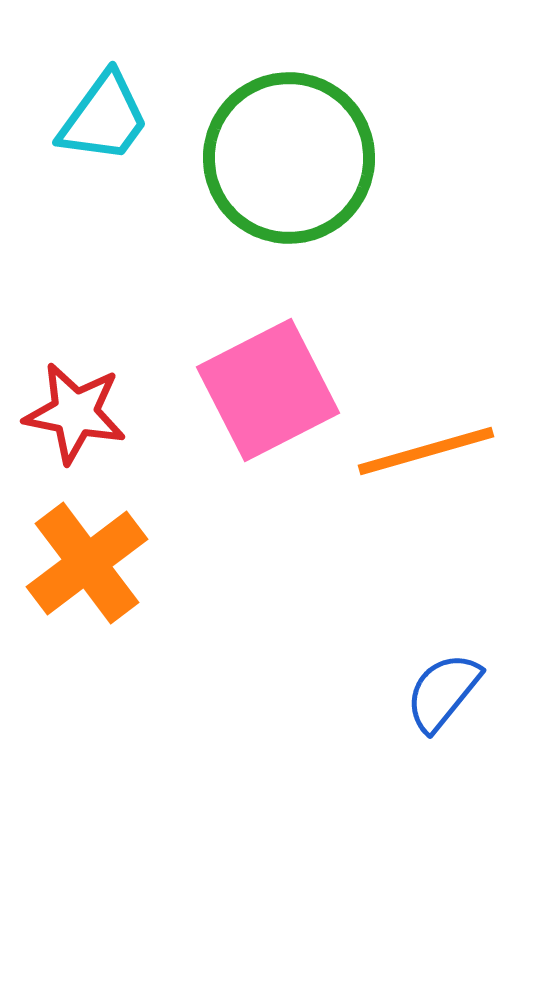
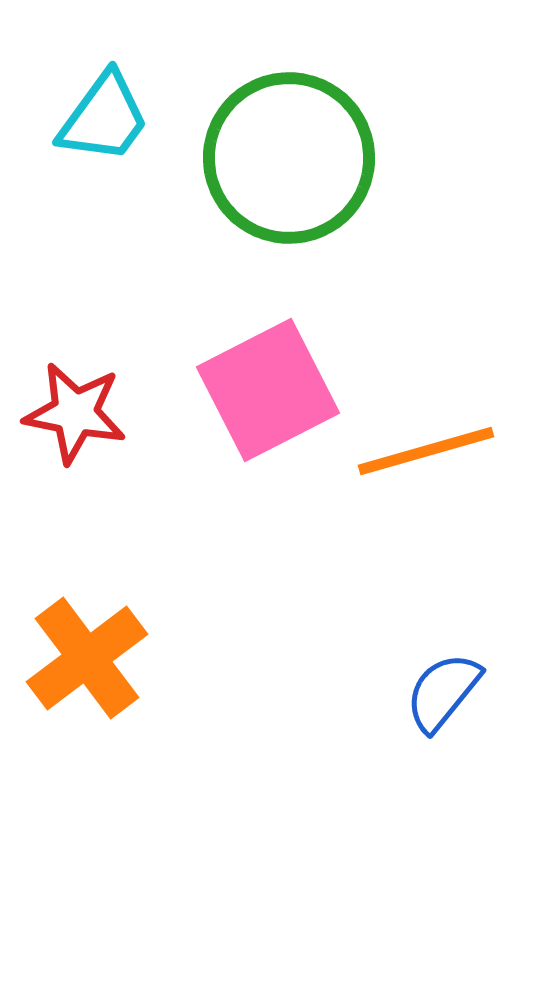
orange cross: moved 95 px down
